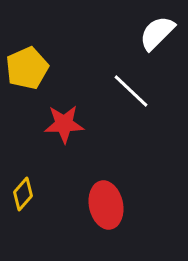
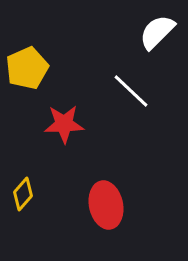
white semicircle: moved 1 px up
